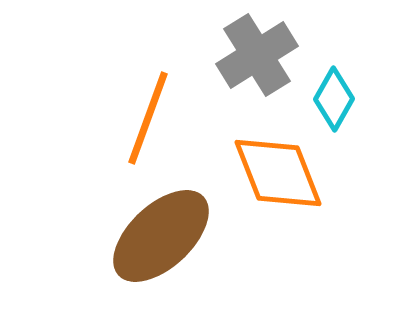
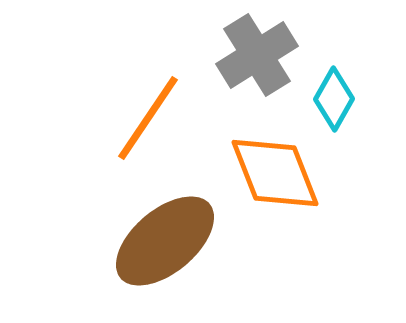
orange line: rotated 14 degrees clockwise
orange diamond: moved 3 px left
brown ellipse: moved 4 px right, 5 px down; rotated 3 degrees clockwise
